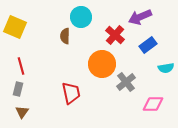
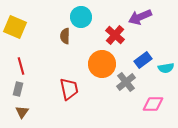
blue rectangle: moved 5 px left, 15 px down
red trapezoid: moved 2 px left, 4 px up
